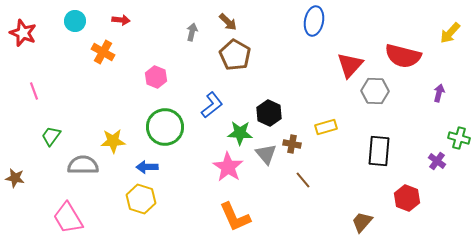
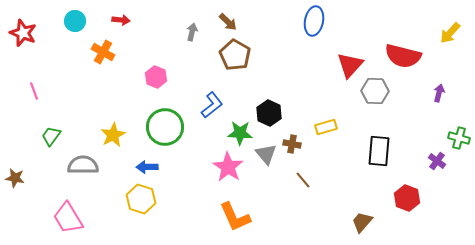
yellow star: moved 6 px up; rotated 25 degrees counterclockwise
